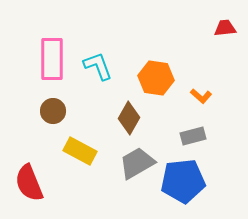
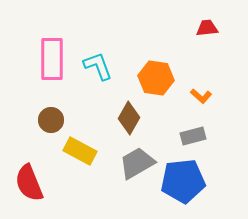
red trapezoid: moved 18 px left
brown circle: moved 2 px left, 9 px down
